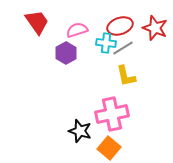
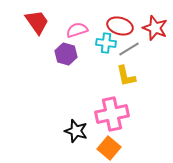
red ellipse: rotated 35 degrees clockwise
gray line: moved 6 px right, 1 px down
purple hexagon: moved 1 px down; rotated 15 degrees counterclockwise
black star: moved 4 px left
